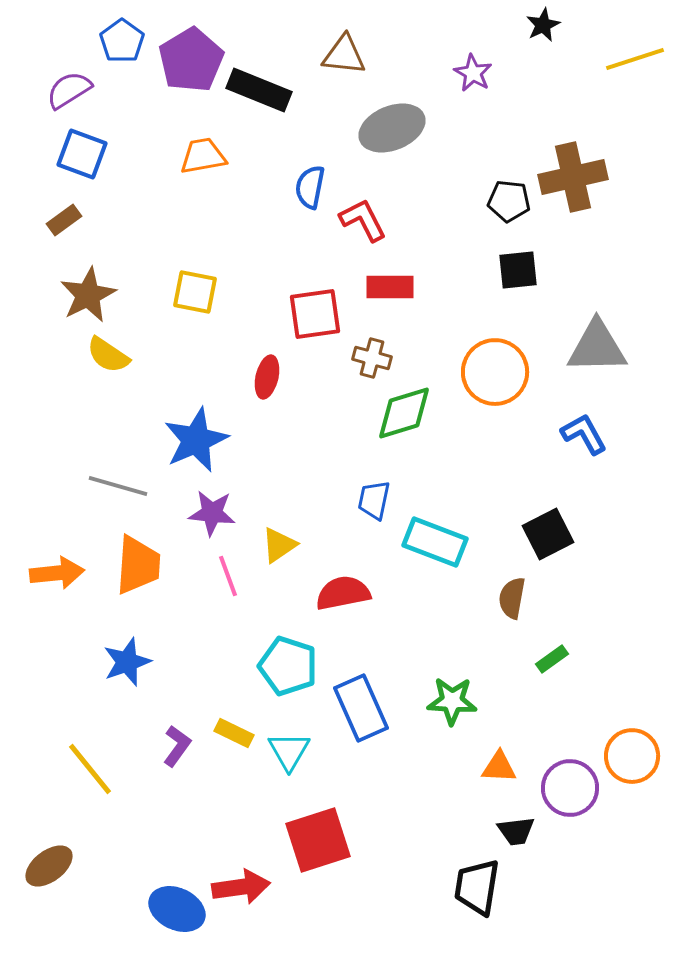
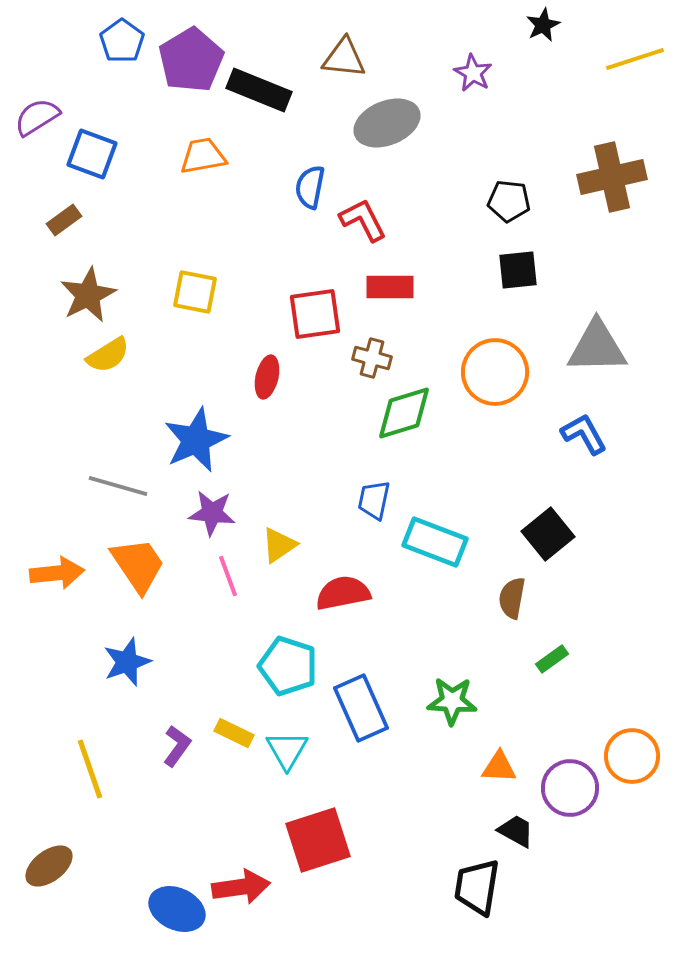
brown triangle at (344, 55): moved 3 px down
purple semicircle at (69, 90): moved 32 px left, 27 px down
gray ellipse at (392, 128): moved 5 px left, 5 px up
blue square at (82, 154): moved 10 px right
brown cross at (573, 177): moved 39 px right
yellow semicircle at (108, 355): rotated 66 degrees counterclockwise
black square at (548, 534): rotated 12 degrees counterclockwise
orange trapezoid at (138, 565): rotated 38 degrees counterclockwise
cyan triangle at (289, 751): moved 2 px left, 1 px up
yellow line at (90, 769): rotated 20 degrees clockwise
black trapezoid at (516, 831): rotated 144 degrees counterclockwise
